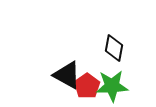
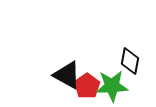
black diamond: moved 16 px right, 13 px down
